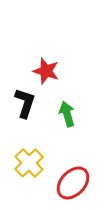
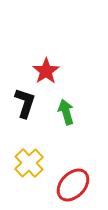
red star: rotated 20 degrees clockwise
green arrow: moved 1 px left, 2 px up
red ellipse: moved 2 px down
